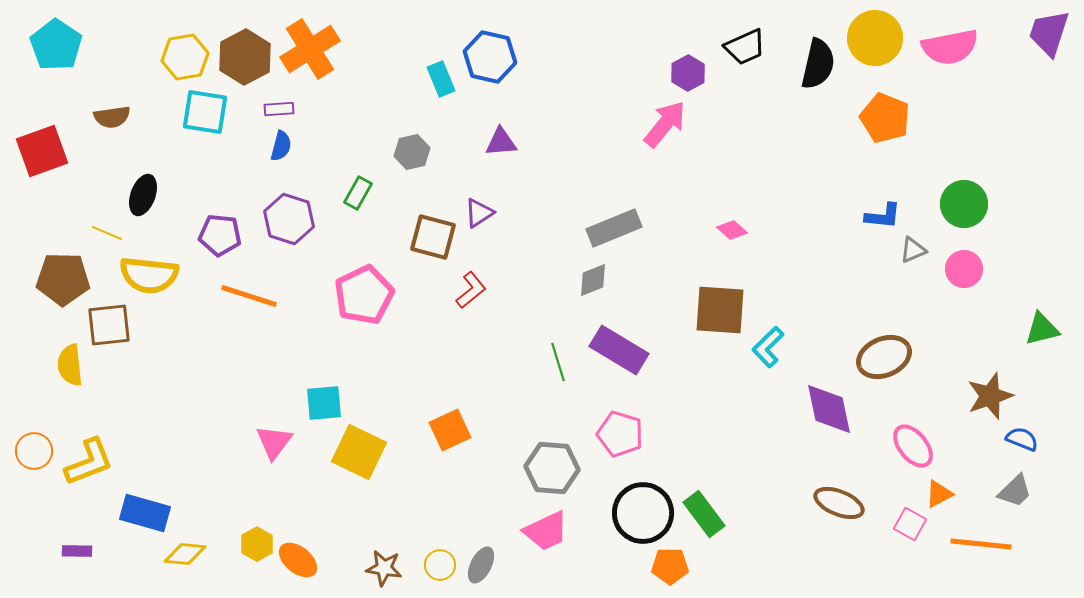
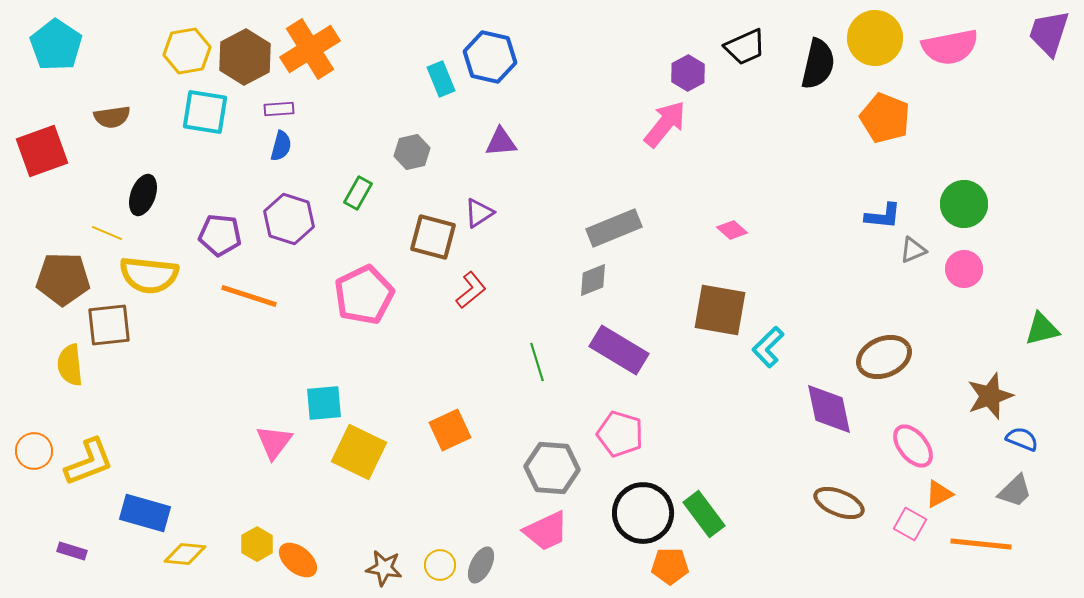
yellow hexagon at (185, 57): moved 2 px right, 6 px up
brown square at (720, 310): rotated 6 degrees clockwise
green line at (558, 362): moved 21 px left
purple rectangle at (77, 551): moved 5 px left; rotated 16 degrees clockwise
